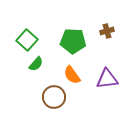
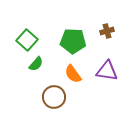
orange semicircle: moved 1 px right, 1 px up
purple triangle: moved 8 px up; rotated 15 degrees clockwise
